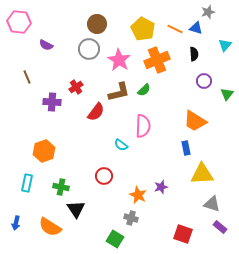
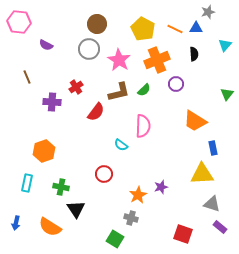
blue triangle: rotated 16 degrees counterclockwise
purple circle: moved 28 px left, 3 px down
blue rectangle: moved 27 px right
red circle: moved 2 px up
orange star: rotated 18 degrees clockwise
